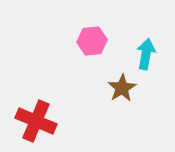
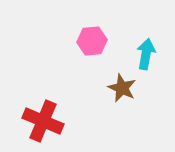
brown star: rotated 16 degrees counterclockwise
red cross: moved 7 px right
